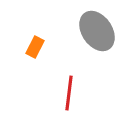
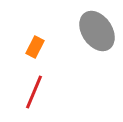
red line: moved 35 px left, 1 px up; rotated 16 degrees clockwise
